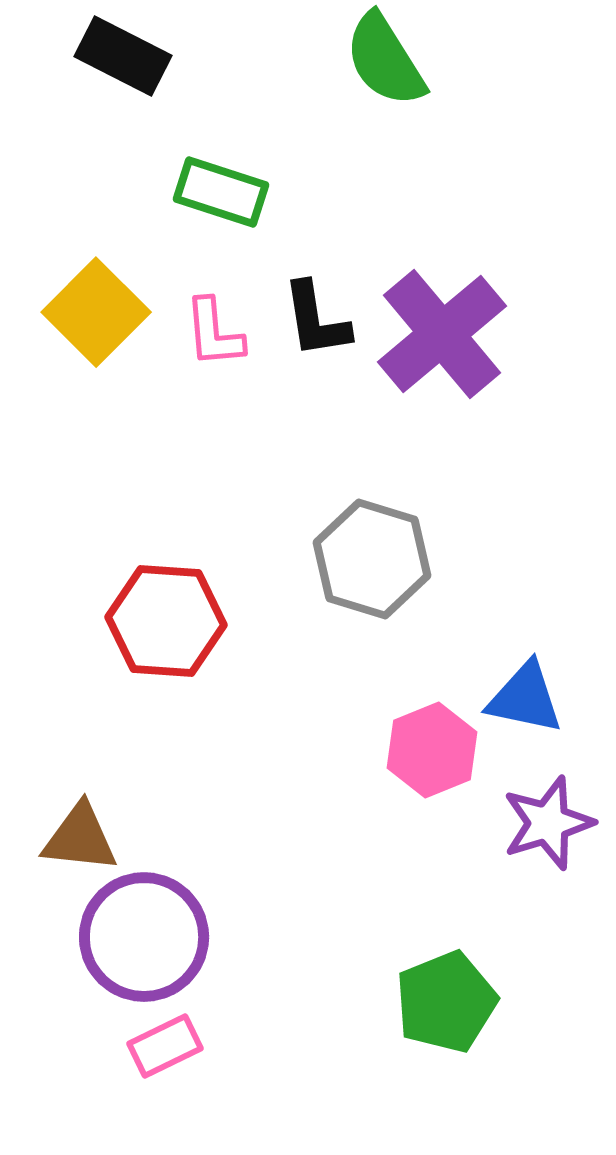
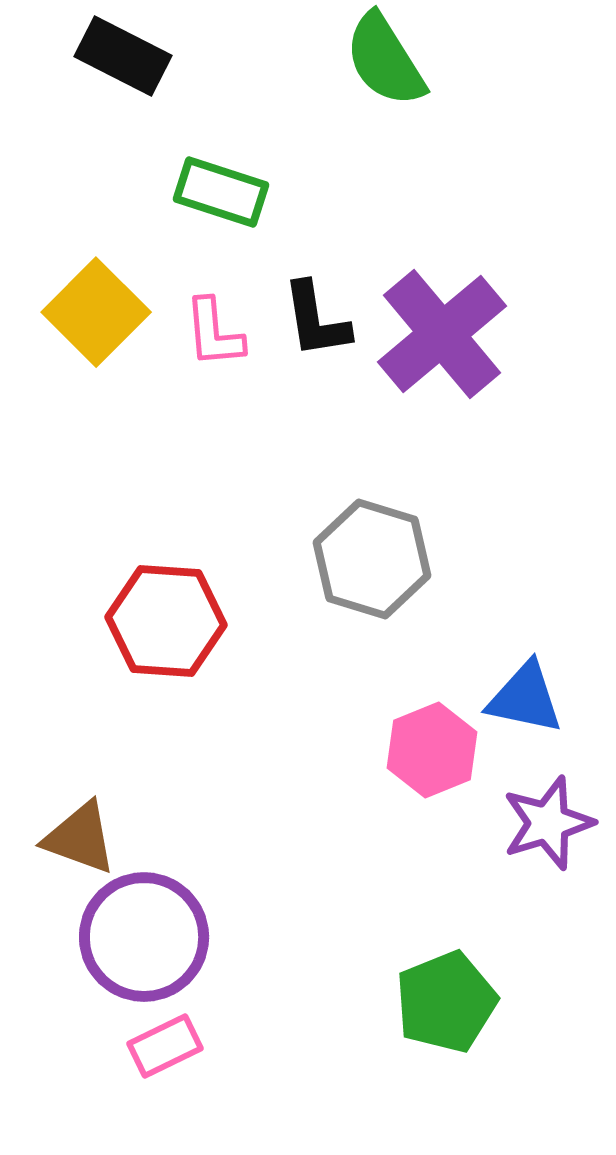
brown triangle: rotated 14 degrees clockwise
